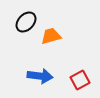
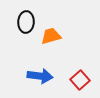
black ellipse: rotated 40 degrees counterclockwise
red square: rotated 12 degrees counterclockwise
